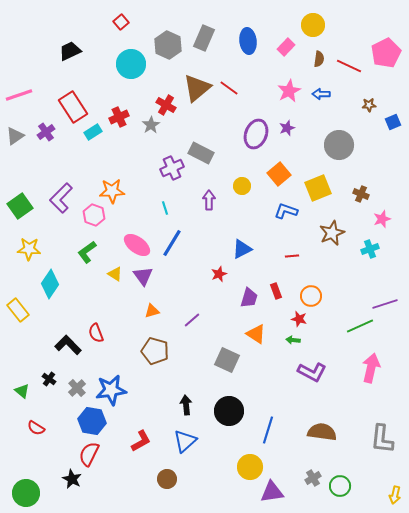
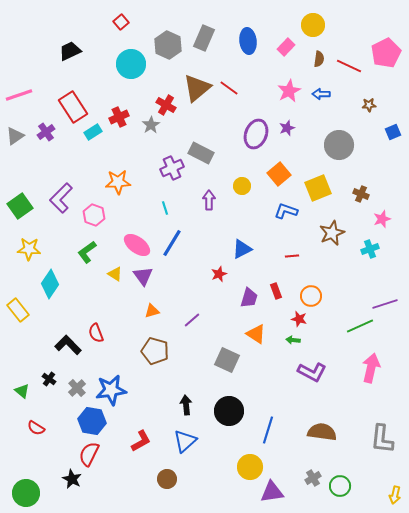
blue square at (393, 122): moved 10 px down
orange star at (112, 191): moved 6 px right, 9 px up
